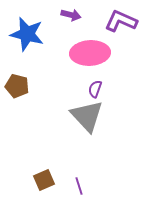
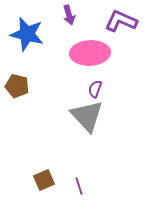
purple arrow: moved 2 px left; rotated 60 degrees clockwise
